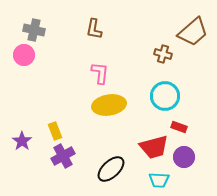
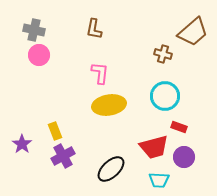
pink circle: moved 15 px right
purple star: moved 3 px down
